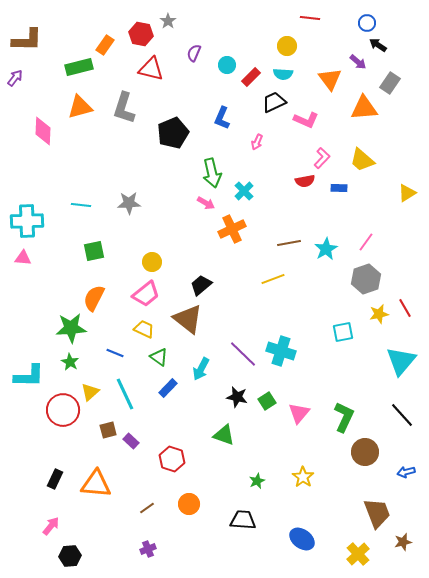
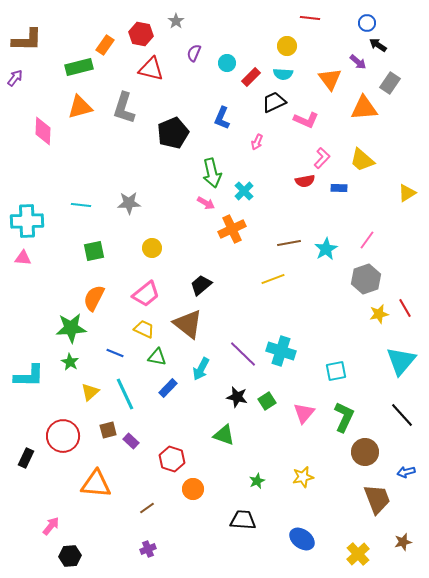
gray star at (168, 21): moved 8 px right
cyan circle at (227, 65): moved 2 px up
pink line at (366, 242): moved 1 px right, 2 px up
yellow circle at (152, 262): moved 14 px up
brown triangle at (188, 319): moved 5 px down
cyan square at (343, 332): moved 7 px left, 39 px down
green triangle at (159, 357): moved 2 px left; rotated 24 degrees counterclockwise
red circle at (63, 410): moved 26 px down
pink triangle at (299, 413): moved 5 px right
yellow star at (303, 477): rotated 25 degrees clockwise
black rectangle at (55, 479): moved 29 px left, 21 px up
orange circle at (189, 504): moved 4 px right, 15 px up
brown trapezoid at (377, 513): moved 14 px up
